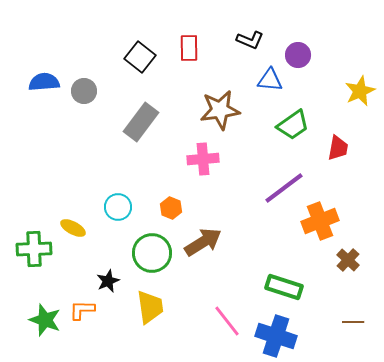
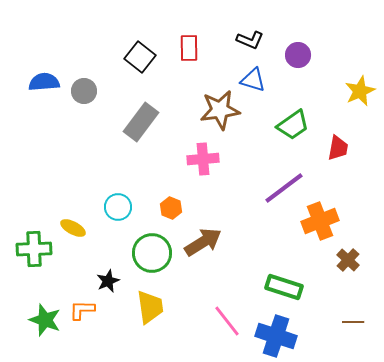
blue triangle: moved 17 px left; rotated 12 degrees clockwise
